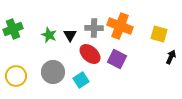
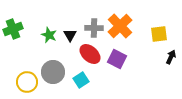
orange cross: rotated 25 degrees clockwise
yellow square: rotated 24 degrees counterclockwise
yellow circle: moved 11 px right, 6 px down
